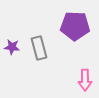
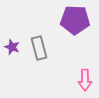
purple pentagon: moved 6 px up
purple star: rotated 14 degrees clockwise
